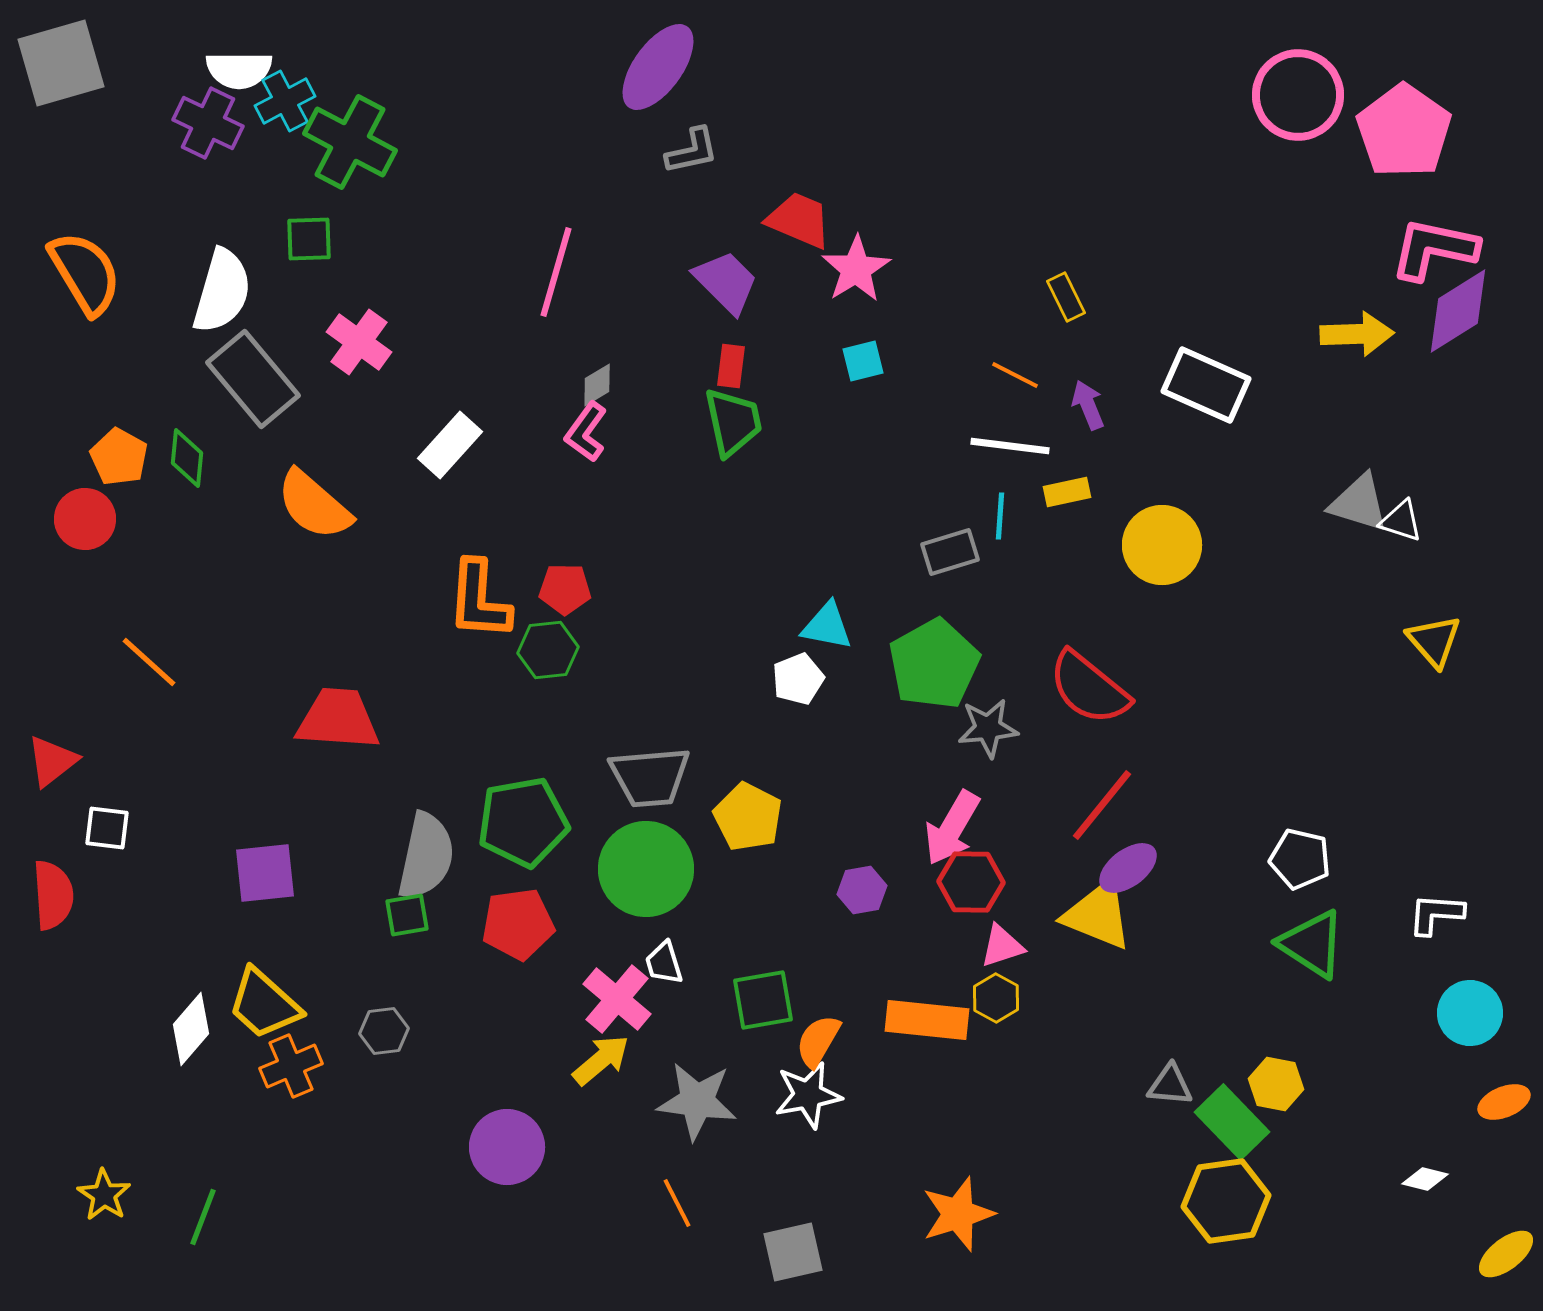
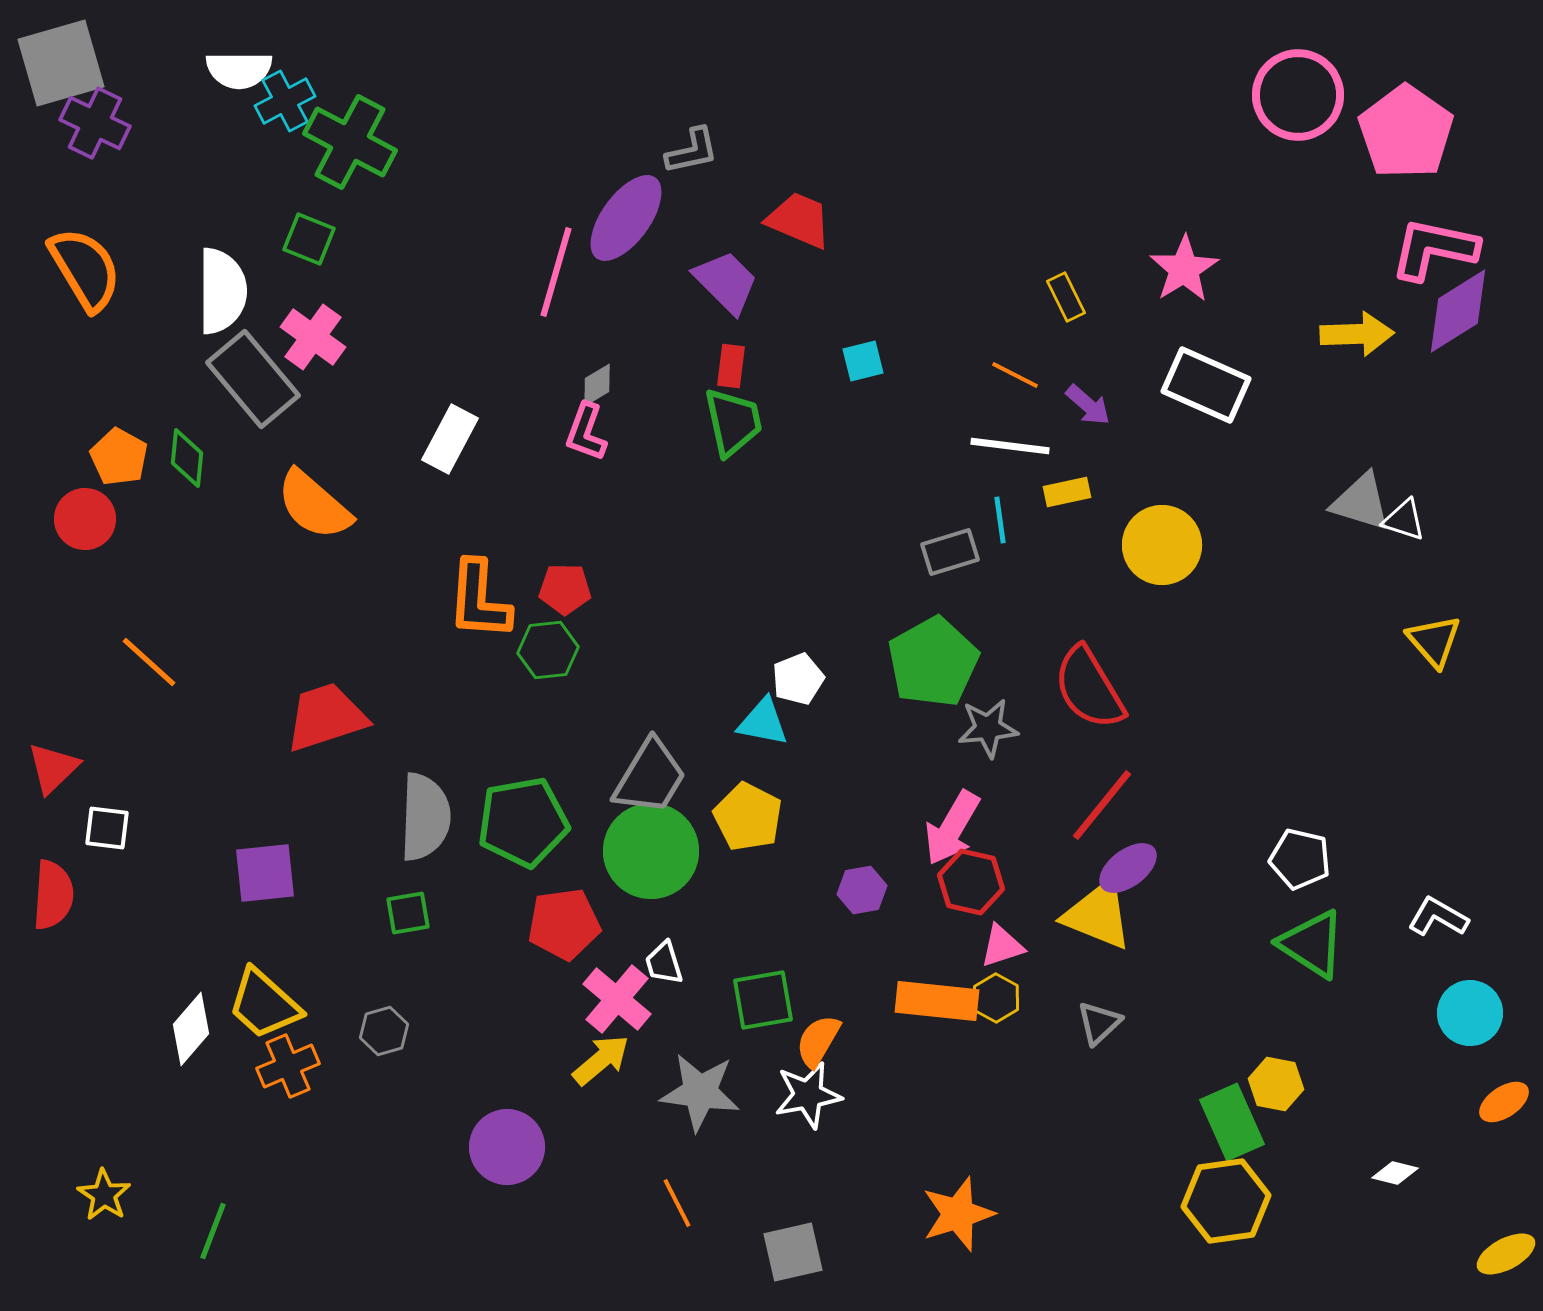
purple ellipse at (658, 67): moved 32 px left, 151 px down
purple cross at (208, 123): moved 113 px left
pink pentagon at (1404, 131): moved 2 px right, 1 px down
green square at (309, 239): rotated 24 degrees clockwise
pink star at (856, 269): moved 328 px right
orange semicircle at (85, 273): moved 4 px up
white semicircle at (222, 291): rotated 16 degrees counterclockwise
pink cross at (359, 342): moved 46 px left, 5 px up
purple arrow at (1088, 405): rotated 153 degrees clockwise
pink L-shape at (586, 432): rotated 16 degrees counterclockwise
white rectangle at (450, 445): moved 6 px up; rotated 14 degrees counterclockwise
gray triangle at (1359, 503): moved 2 px right, 1 px up
cyan line at (1000, 516): moved 4 px down; rotated 12 degrees counterclockwise
white triangle at (1401, 521): moved 3 px right, 1 px up
cyan triangle at (827, 626): moved 64 px left, 96 px down
green pentagon at (934, 664): moved 1 px left, 2 px up
red semicircle at (1089, 688): rotated 20 degrees clockwise
red trapezoid at (338, 719): moved 12 px left, 2 px up; rotated 22 degrees counterclockwise
red triangle at (52, 761): moved 1 px right, 7 px down; rotated 6 degrees counterclockwise
gray trapezoid at (650, 777): rotated 54 degrees counterclockwise
gray semicircle at (426, 856): moved 1 px left, 39 px up; rotated 10 degrees counterclockwise
green circle at (646, 869): moved 5 px right, 18 px up
red hexagon at (971, 882): rotated 12 degrees clockwise
red semicircle at (53, 895): rotated 8 degrees clockwise
white L-shape at (1436, 914): moved 2 px right, 3 px down; rotated 26 degrees clockwise
green square at (407, 915): moved 1 px right, 2 px up
red pentagon at (518, 924): moved 46 px right
orange rectangle at (927, 1020): moved 10 px right, 19 px up
gray hexagon at (384, 1031): rotated 9 degrees counterclockwise
orange cross at (291, 1066): moved 3 px left
gray triangle at (1170, 1085): moved 71 px left, 62 px up; rotated 48 degrees counterclockwise
gray star at (697, 1101): moved 3 px right, 9 px up
orange ellipse at (1504, 1102): rotated 12 degrees counterclockwise
green rectangle at (1232, 1122): rotated 20 degrees clockwise
white diamond at (1425, 1179): moved 30 px left, 6 px up
green line at (203, 1217): moved 10 px right, 14 px down
yellow ellipse at (1506, 1254): rotated 10 degrees clockwise
